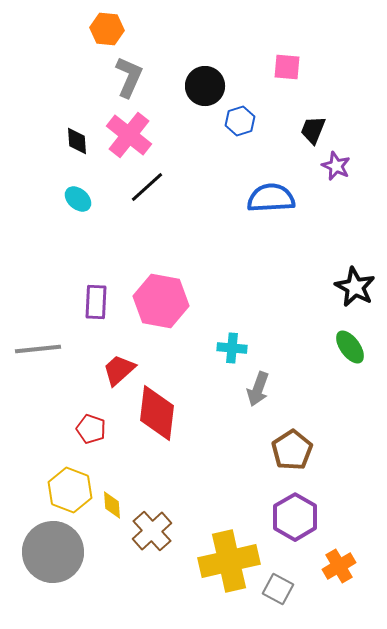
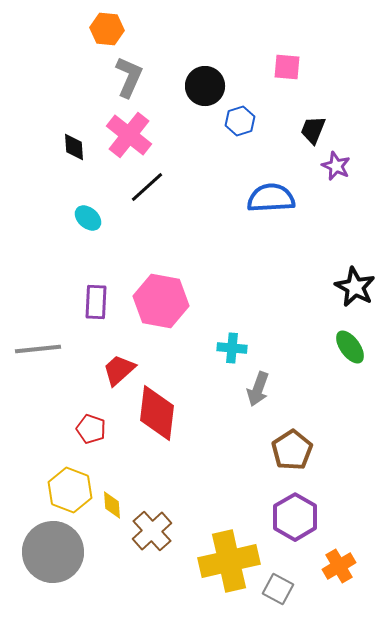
black diamond: moved 3 px left, 6 px down
cyan ellipse: moved 10 px right, 19 px down
